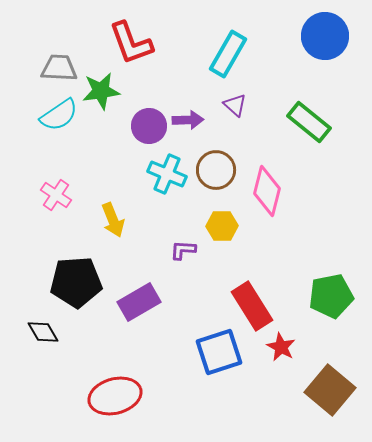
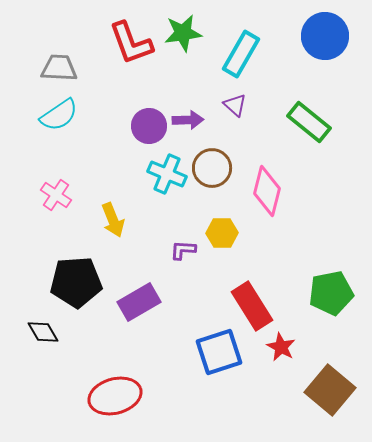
cyan rectangle: moved 13 px right
green star: moved 82 px right, 58 px up
brown circle: moved 4 px left, 2 px up
yellow hexagon: moved 7 px down
green pentagon: moved 3 px up
